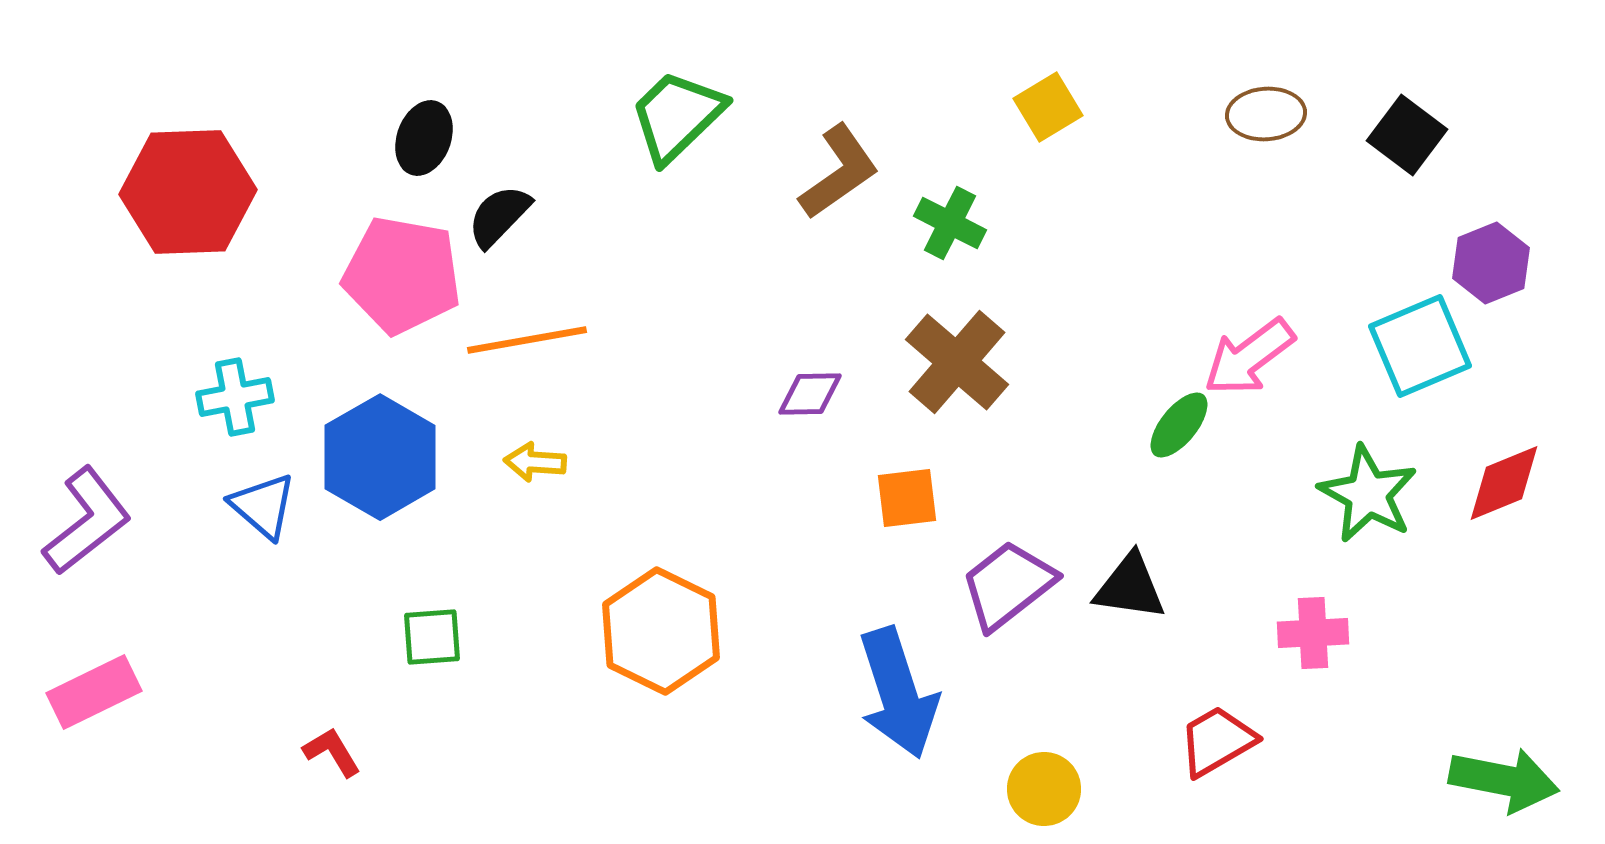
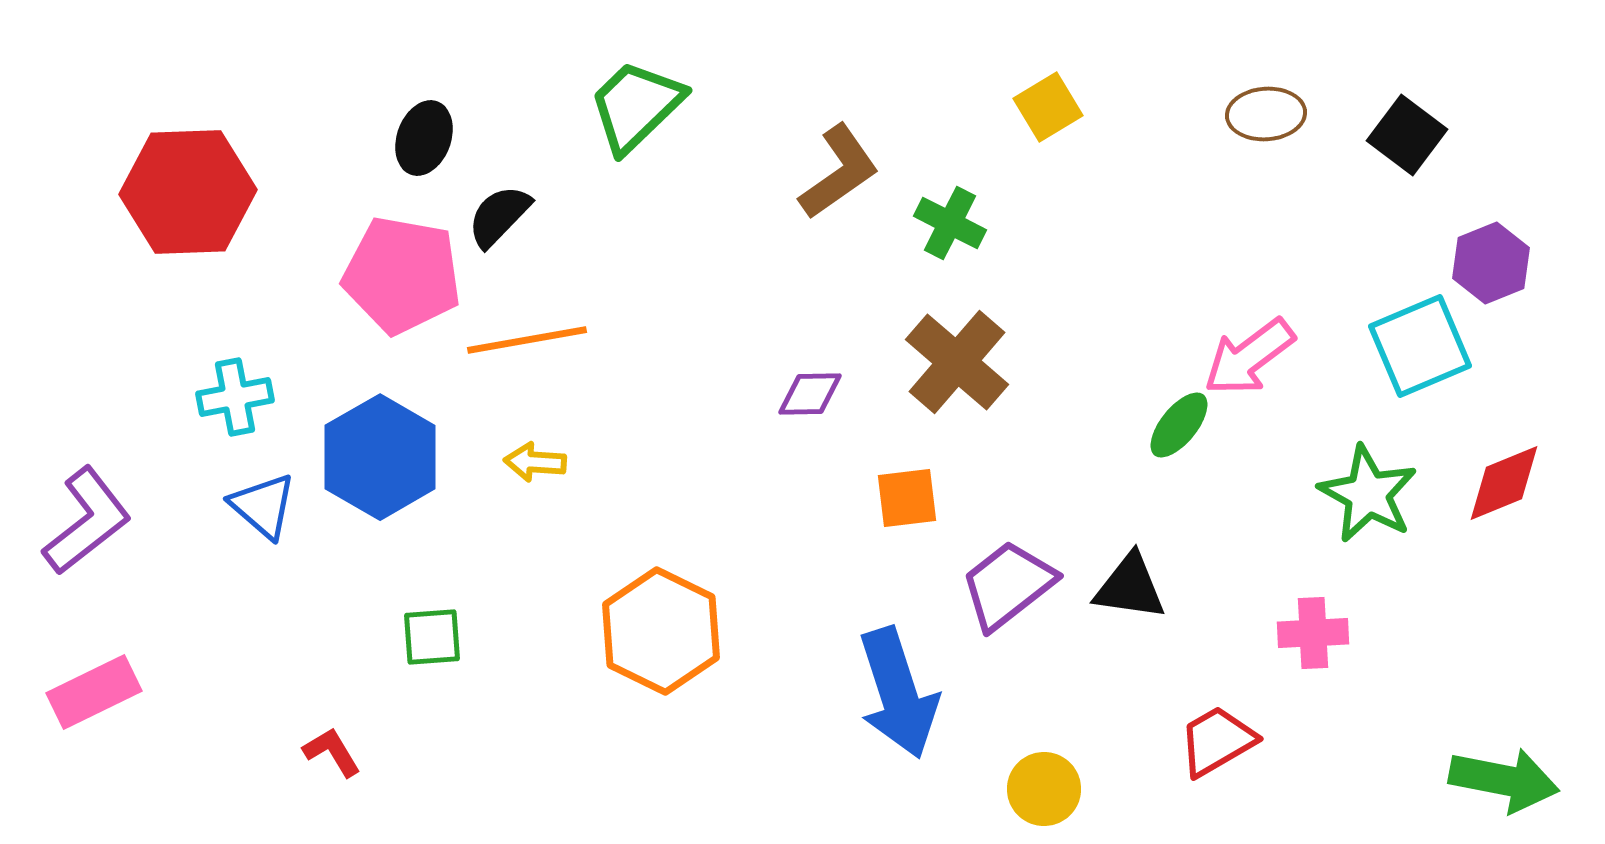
green trapezoid: moved 41 px left, 10 px up
